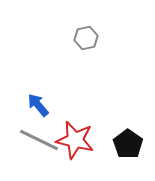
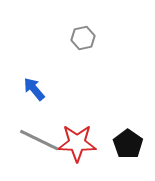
gray hexagon: moved 3 px left
blue arrow: moved 4 px left, 16 px up
red star: moved 2 px right, 3 px down; rotated 12 degrees counterclockwise
